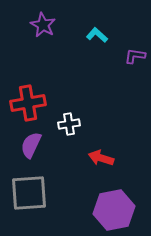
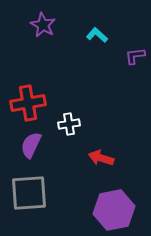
purple L-shape: rotated 15 degrees counterclockwise
